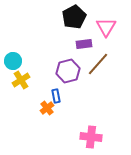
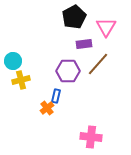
purple hexagon: rotated 15 degrees clockwise
yellow cross: rotated 18 degrees clockwise
blue rectangle: rotated 24 degrees clockwise
